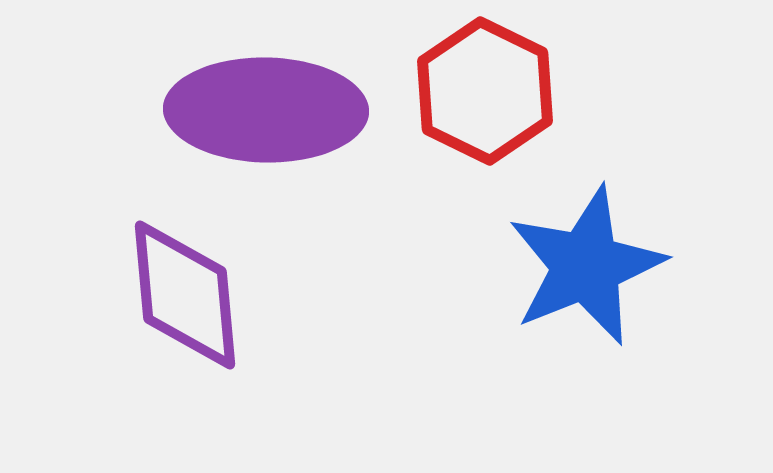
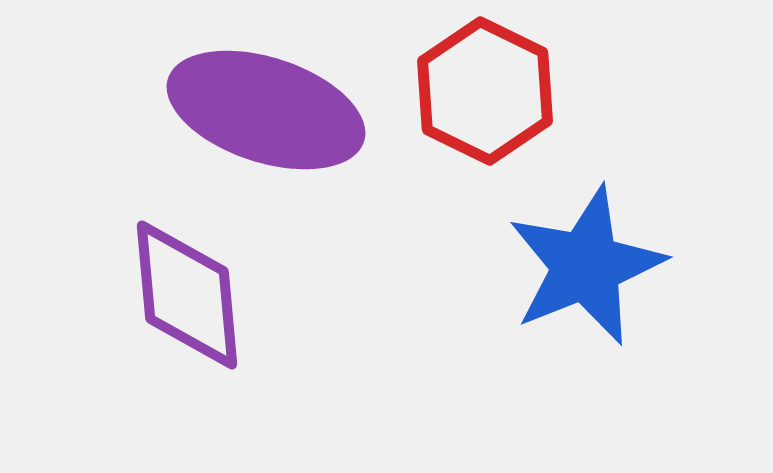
purple ellipse: rotated 17 degrees clockwise
purple diamond: moved 2 px right
